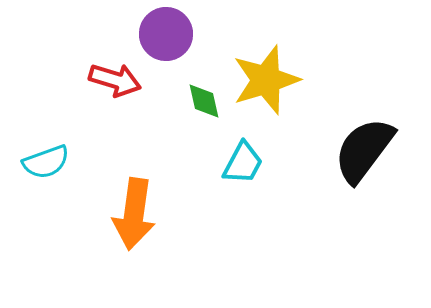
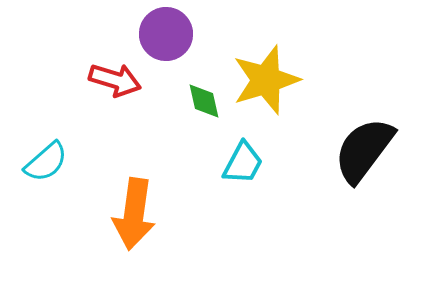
cyan semicircle: rotated 21 degrees counterclockwise
